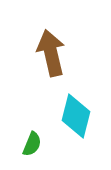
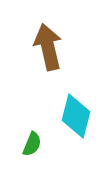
brown arrow: moved 3 px left, 6 px up
